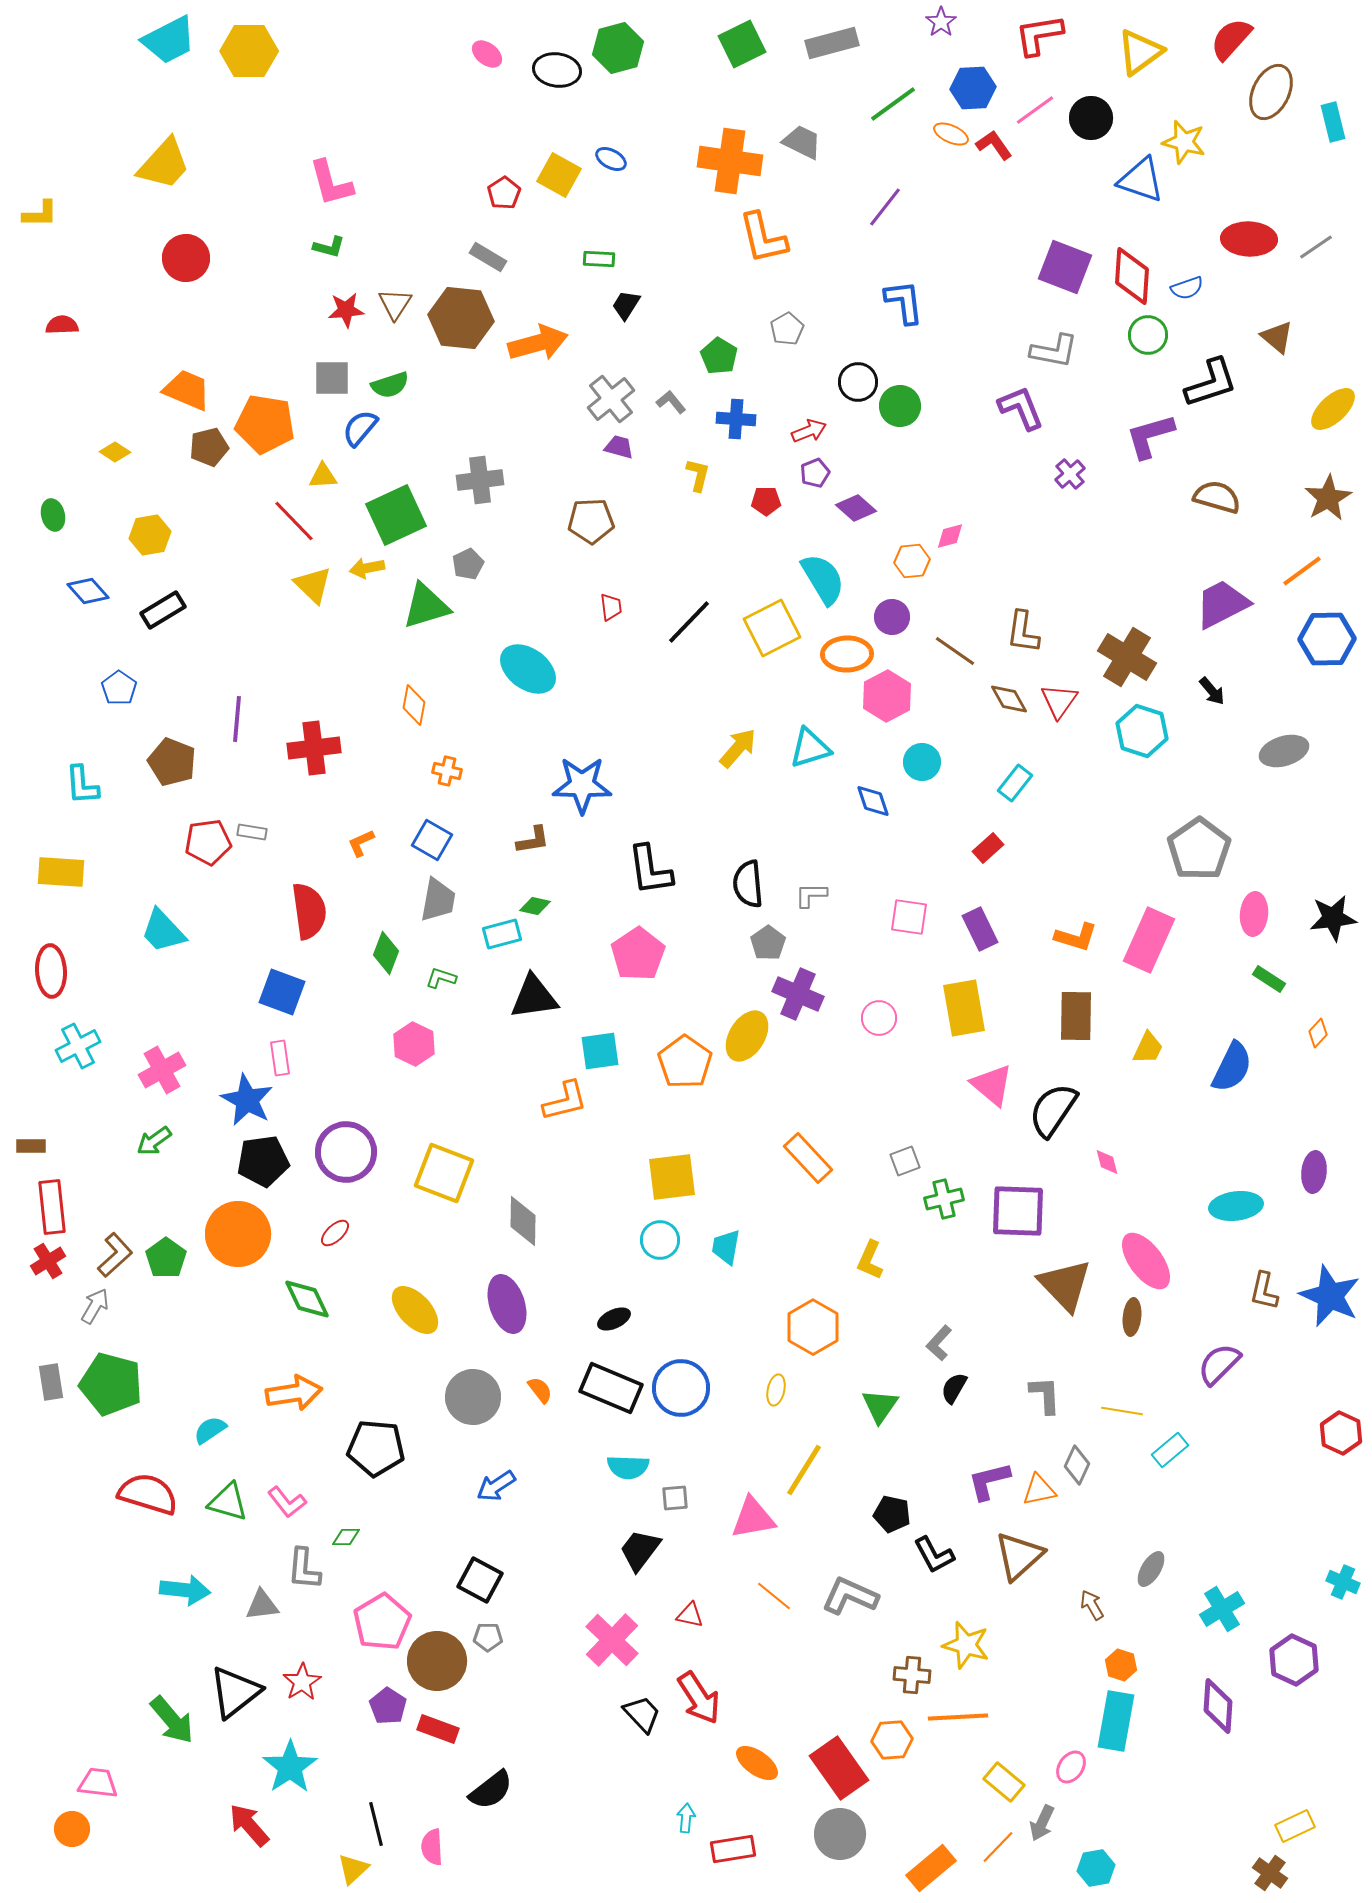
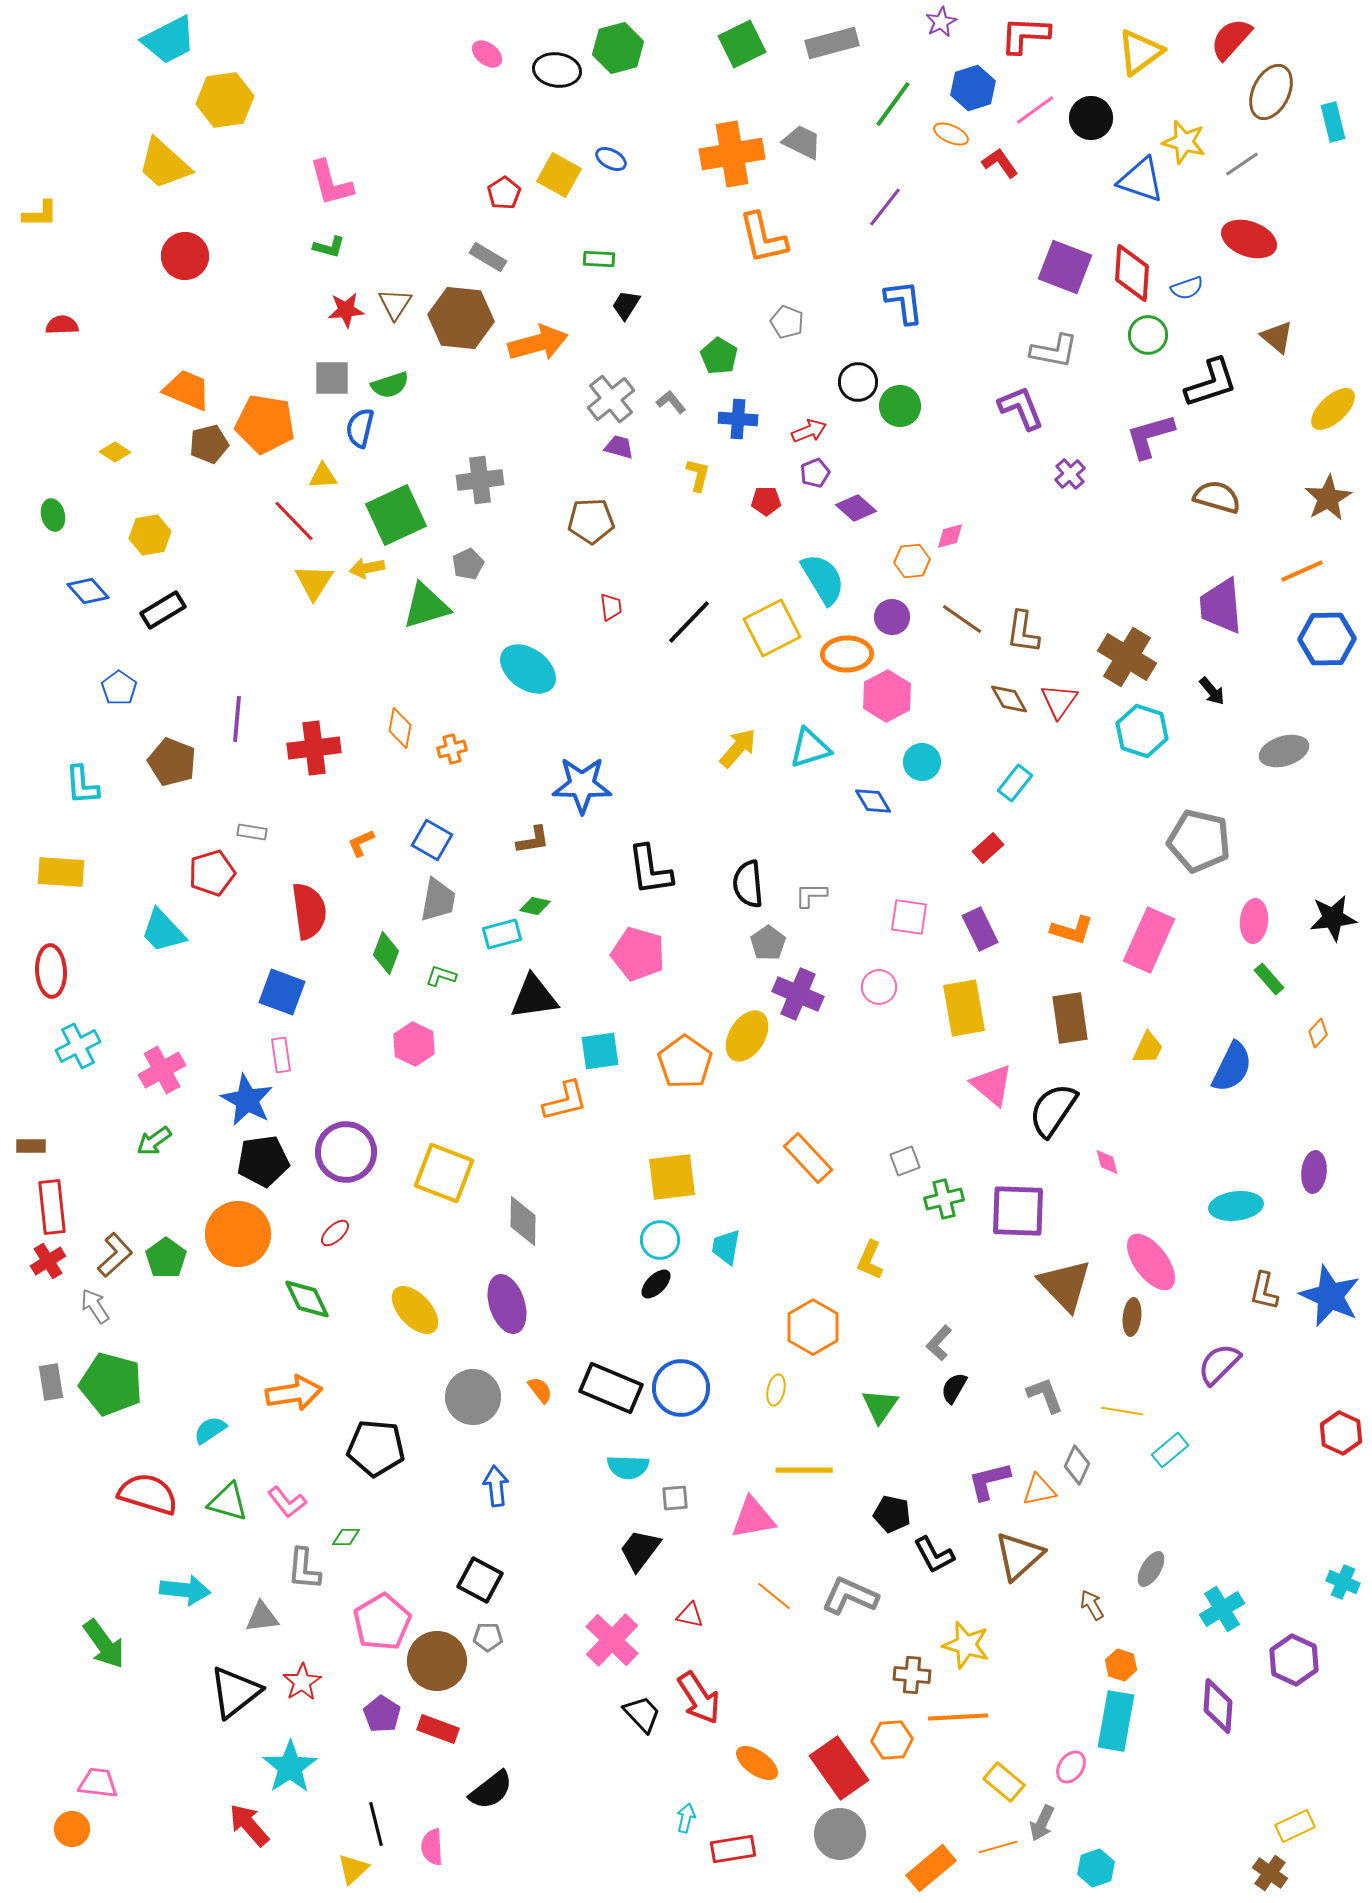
purple star at (941, 22): rotated 8 degrees clockwise
red L-shape at (1039, 35): moved 14 px left; rotated 12 degrees clockwise
yellow hexagon at (249, 51): moved 24 px left, 49 px down; rotated 8 degrees counterclockwise
blue hexagon at (973, 88): rotated 15 degrees counterclockwise
green line at (893, 104): rotated 18 degrees counterclockwise
red L-shape at (994, 145): moved 6 px right, 18 px down
orange cross at (730, 161): moved 2 px right, 7 px up; rotated 18 degrees counterclockwise
yellow trapezoid at (164, 164): rotated 90 degrees clockwise
red ellipse at (1249, 239): rotated 18 degrees clockwise
gray line at (1316, 247): moved 74 px left, 83 px up
red circle at (186, 258): moved 1 px left, 2 px up
red diamond at (1132, 276): moved 3 px up
gray pentagon at (787, 329): moved 7 px up; rotated 20 degrees counterclockwise
blue cross at (736, 419): moved 2 px right
blue semicircle at (360, 428): rotated 27 degrees counterclockwise
brown pentagon at (209, 447): moved 3 px up
orange line at (1302, 571): rotated 12 degrees clockwise
yellow triangle at (313, 585): moved 1 px right, 3 px up; rotated 18 degrees clockwise
purple trapezoid at (1222, 604): moved 1 px left, 2 px down; rotated 68 degrees counterclockwise
brown line at (955, 651): moved 7 px right, 32 px up
orange diamond at (414, 705): moved 14 px left, 23 px down
orange cross at (447, 771): moved 5 px right, 22 px up; rotated 28 degrees counterclockwise
blue diamond at (873, 801): rotated 12 degrees counterclockwise
red pentagon at (208, 842): moved 4 px right, 31 px down; rotated 9 degrees counterclockwise
gray pentagon at (1199, 849): moved 8 px up; rotated 24 degrees counterclockwise
pink ellipse at (1254, 914): moved 7 px down
orange L-shape at (1076, 937): moved 4 px left, 7 px up
pink pentagon at (638, 954): rotated 22 degrees counterclockwise
green L-shape at (441, 978): moved 2 px up
green rectangle at (1269, 979): rotated 16 degrees clockwise
brown rectangle at (1076, 1016): moved 6 px left, 2 px down; rotated 9 degrees counterclockwise
pink circle at (879, 1018): moved 31 px up
pink rectangle at (280, 1058): moved 1 px right, 3 px up
pink ellipse at (1146, 1261): moved 5 px right, 1 px down
gray arrow at (95, 1306): rotated 63 degrees counterclockwise
black ellipse at (614, 1319): moved 42 px right, 35 px up; rotated 20 degrees counterclockwise
gray L-shape at (1045, 1395): rotated 18 degrees counterclockwise
yellow line at (804, 1470): rotated 58 degrees clockwise
blue arrow at (496, 1486): rotated 117 degrees clockwise
gray triangle at (262, 1605): moved 12 px down
purple pentagon at (388, 1706): moved 6 px left, 8 px down
green arrow at (172, 1720): moved 68 px left, 76 px up; rotated 4 degrees clockwise
cyan arrow at (686, 1818): rotated 8 degrees clockwise
orange line at (998, 1847): rotated 30 degrees clockwise
cyan hexagon at (1096, 1868): rotated 9 degrees counterclockwise
